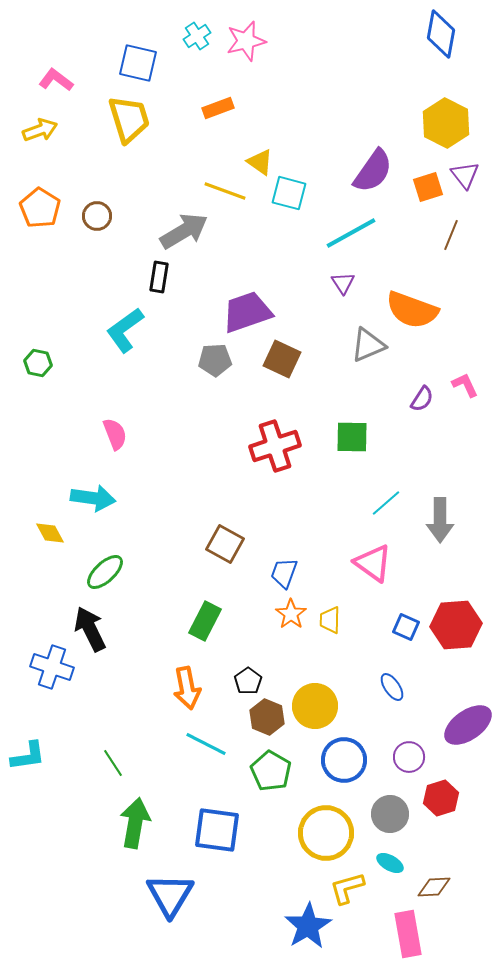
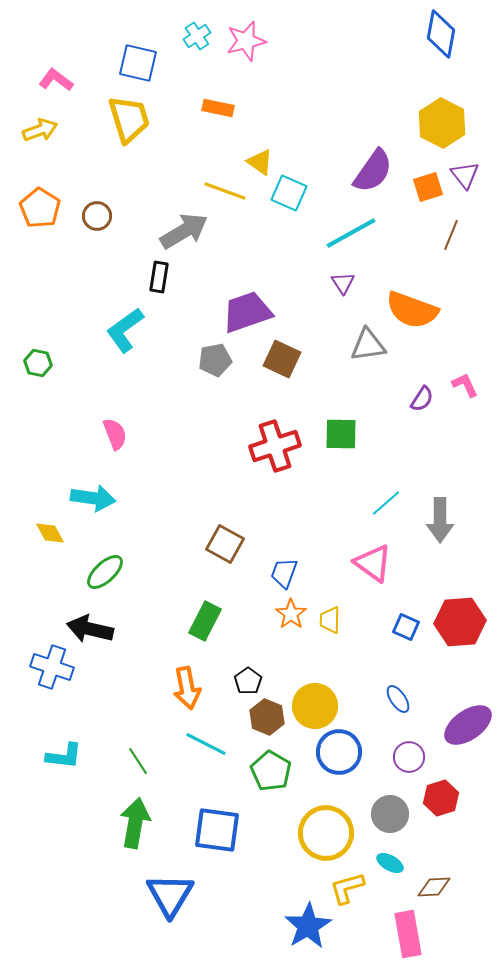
orange rectangle at (218, 108): rotated 32 degrees clockwise
yellow hexagon at (446, 123): moved 4 px left
cyan square at (289, 193): rotated 9 degrees clockwise
gray triangle at (368, 345): rotated 15 degrees clockwise
gray pentagon at (215, 360): rotated 8 degrees counterclockwise
green square at (352, 437): moved 11 px left, 3 px up
red hexagon at (456, 625): moved 4 px right, 3 px up
black arrow at (90, 629): rotated 51 degrees counterclockwise
blue ellipse at (392, 687): moved 6 px right, 12 px down
cyan L-shape at (28, 756): moved 36 px right; rotated 15 degrees clockwise
blue circle at (344, 760): moved 5 px left, 8 px up
green line at (113, 763): moved 25 px right, 2 px up
